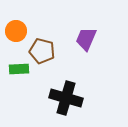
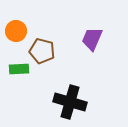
purple trapezoid: moved 6 px right
black cross: moved 4 px right, 4 px down
